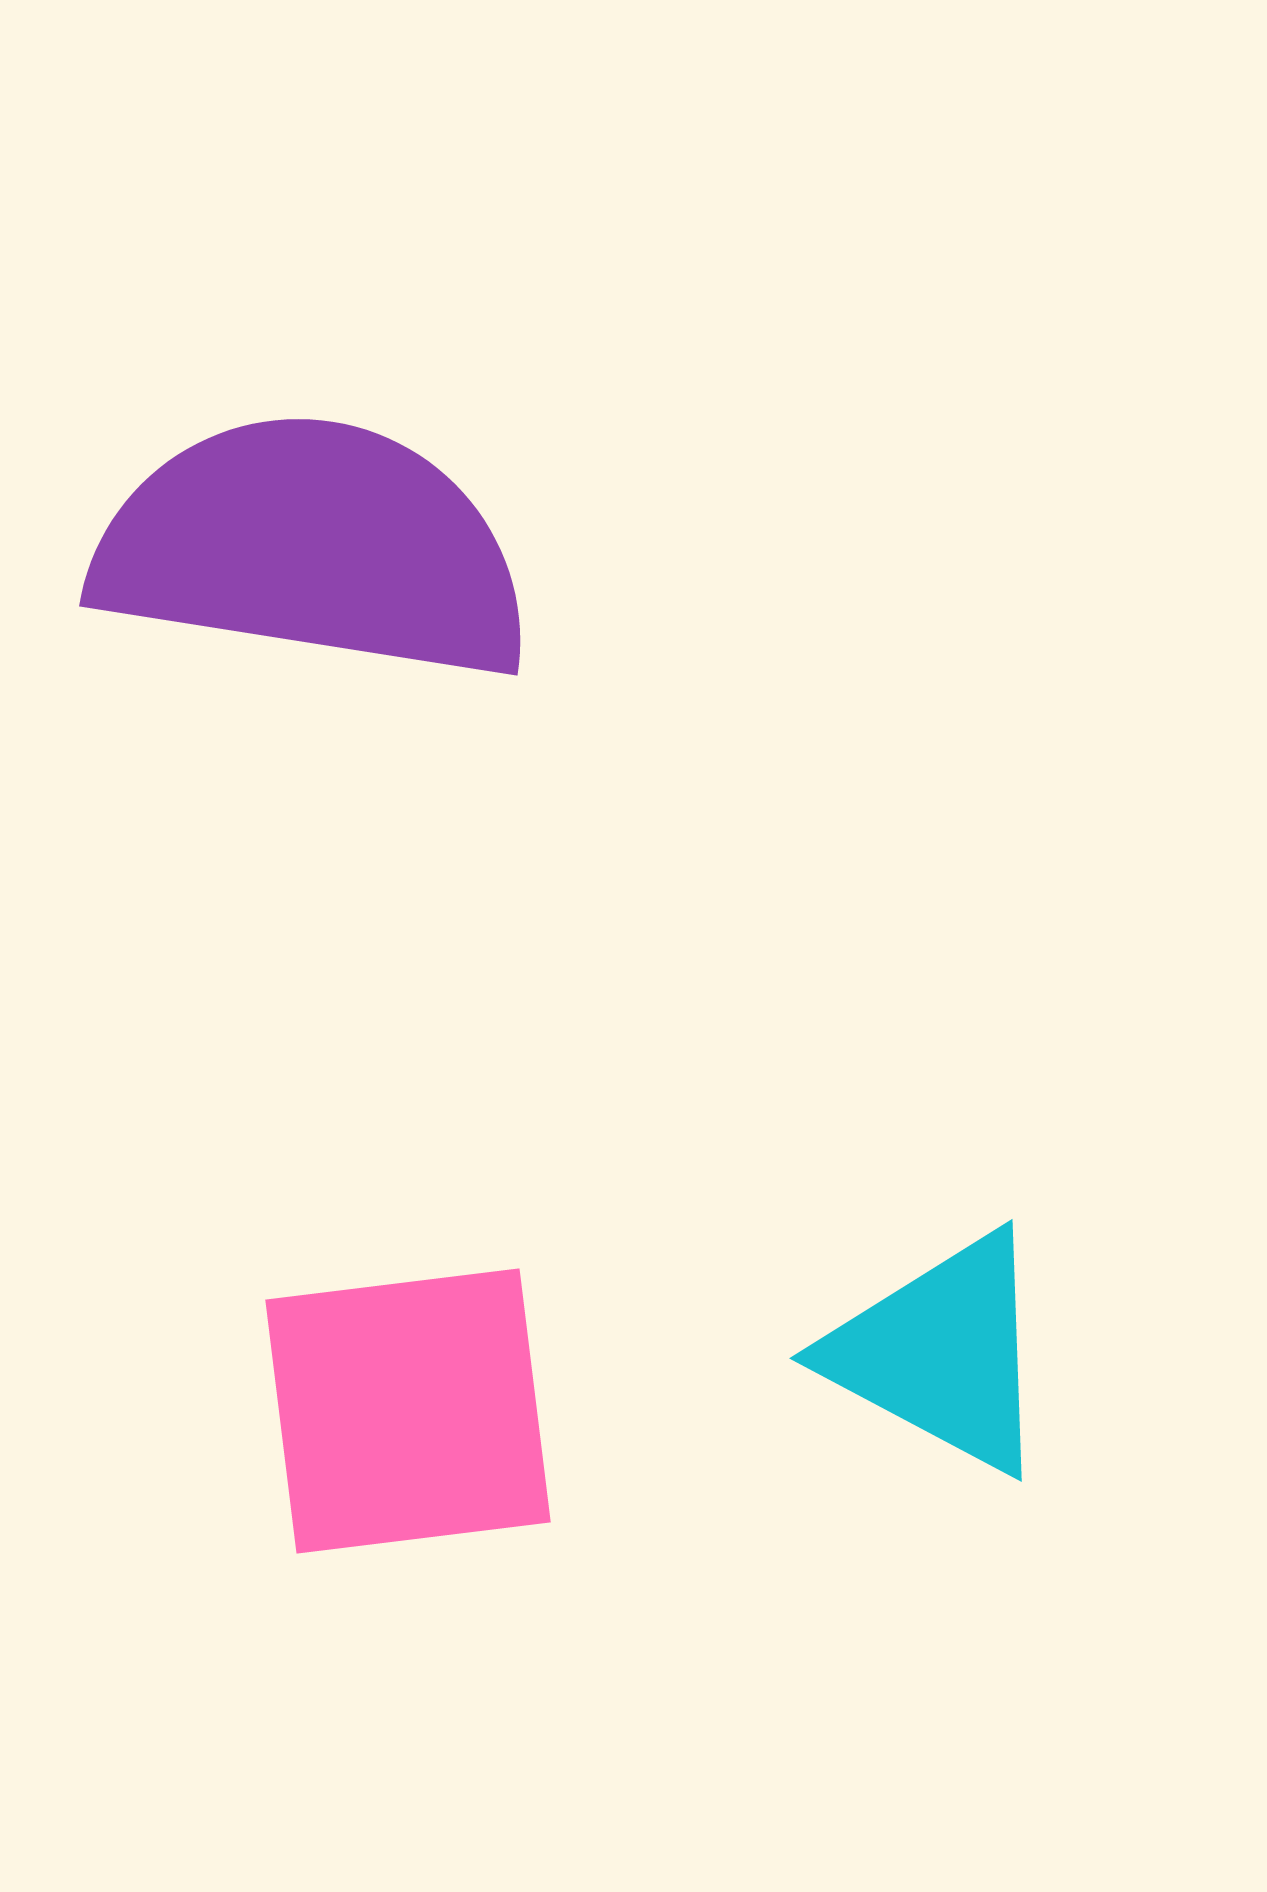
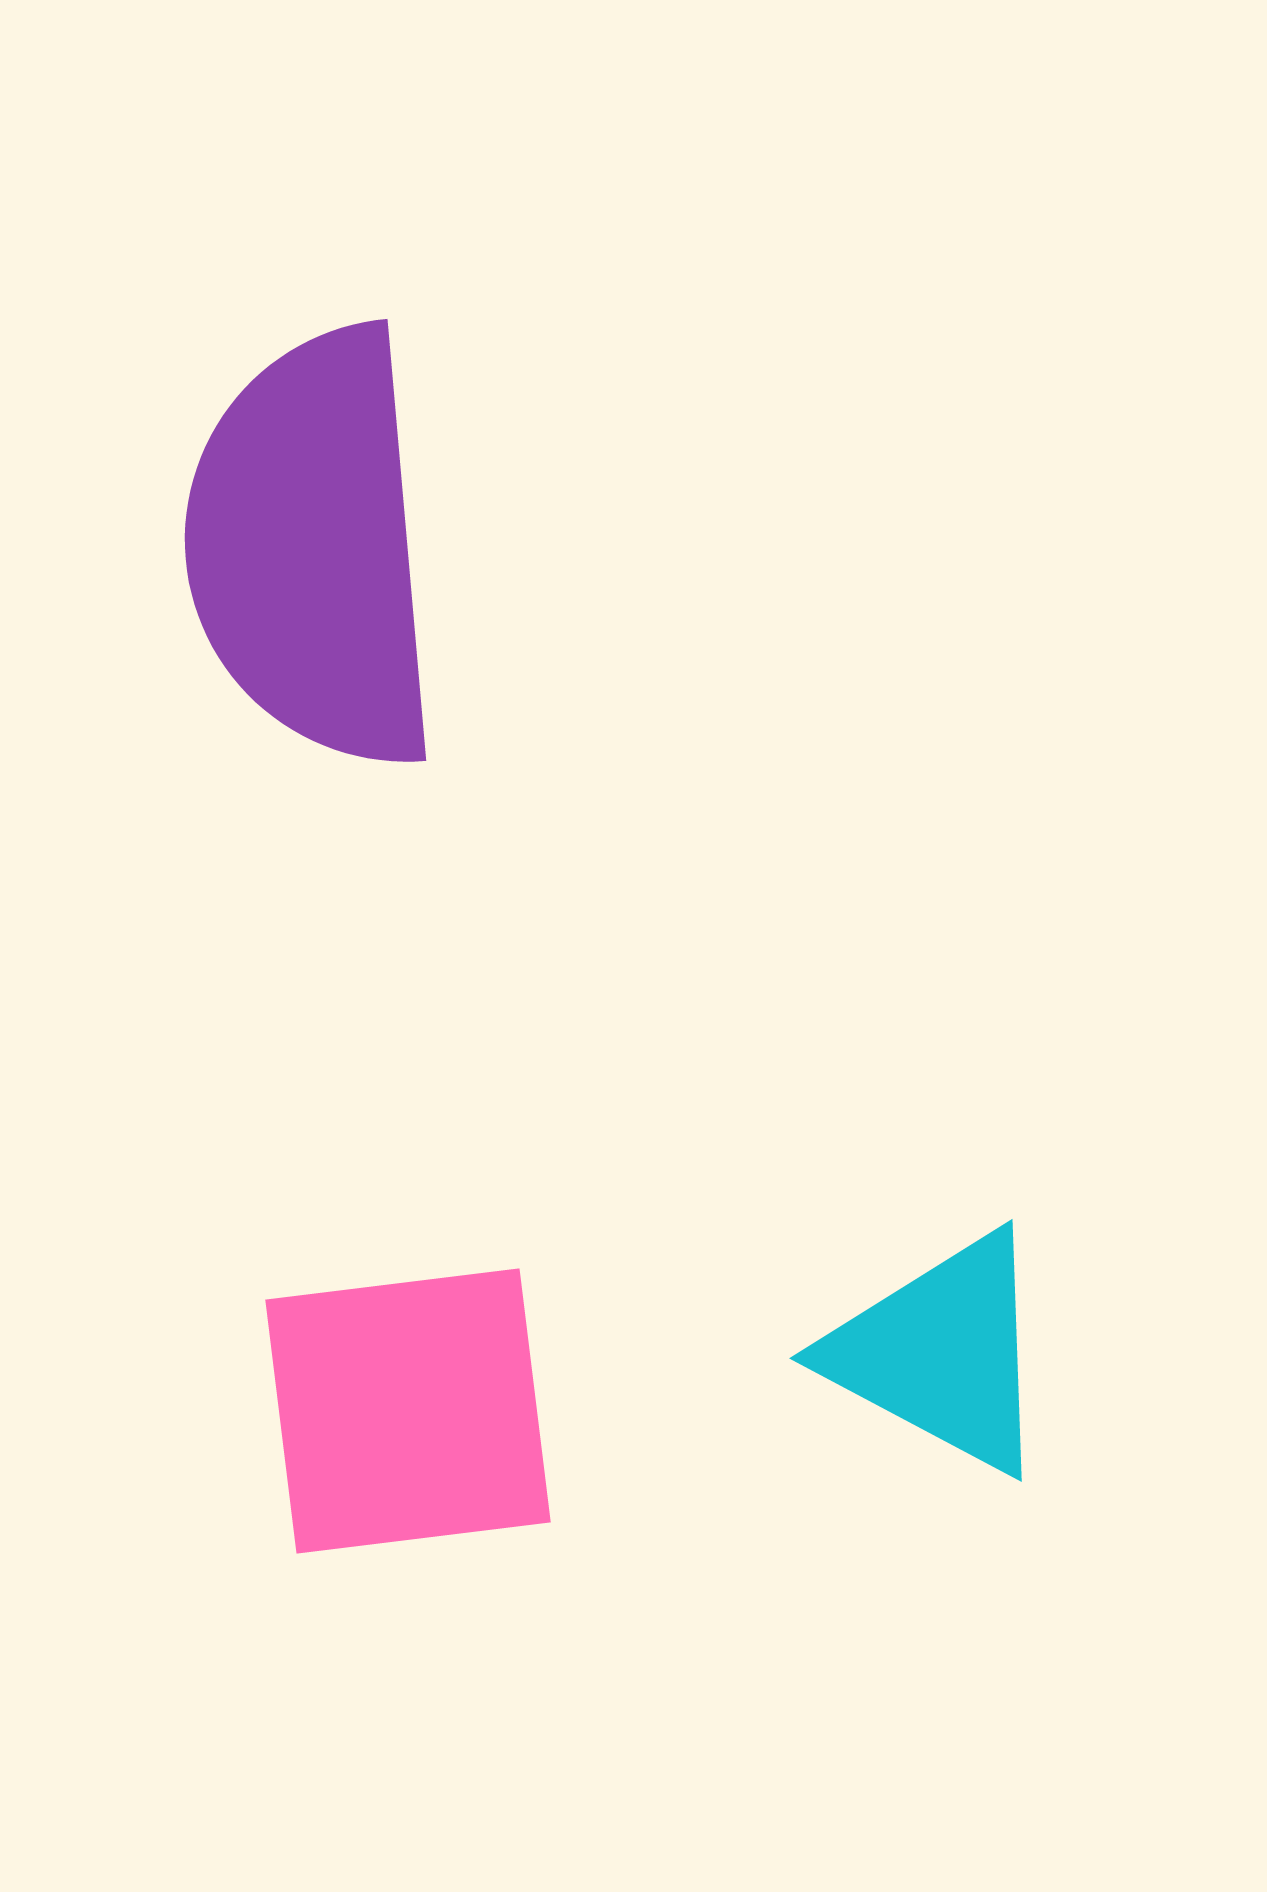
purple semicircle: rotated 104 degrees counterclockwise
